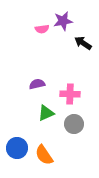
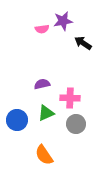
purple semicircle: moved 5 px right
pink cross: moved 4 px down
gray circle: moved 2 px right
blue circle: moved 28 px up
